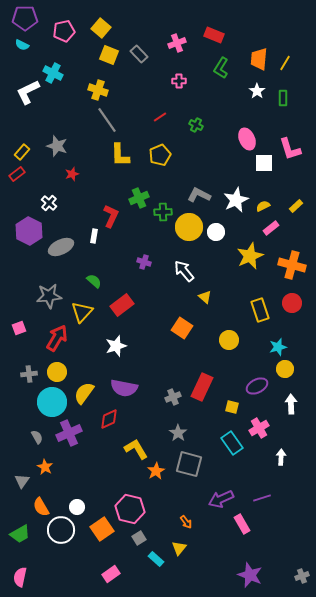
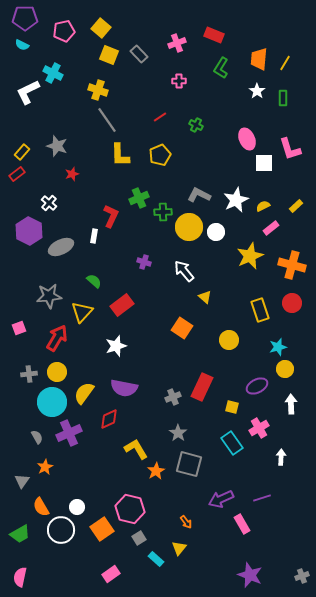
orange star at (45, 467): rotated 14 degrees clockwise
